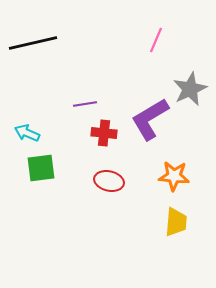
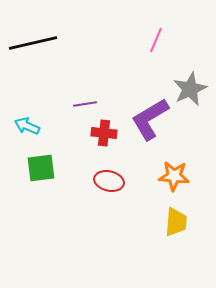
cyan arrow: moved 7 px up
